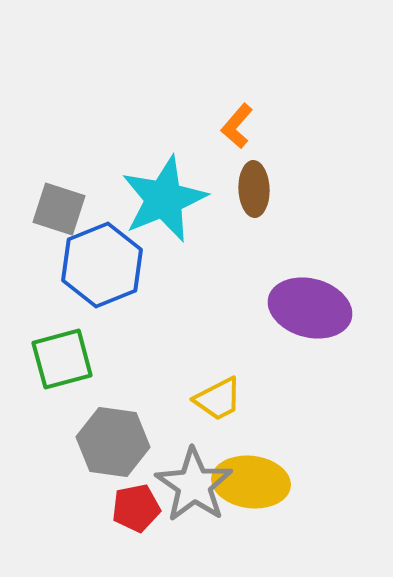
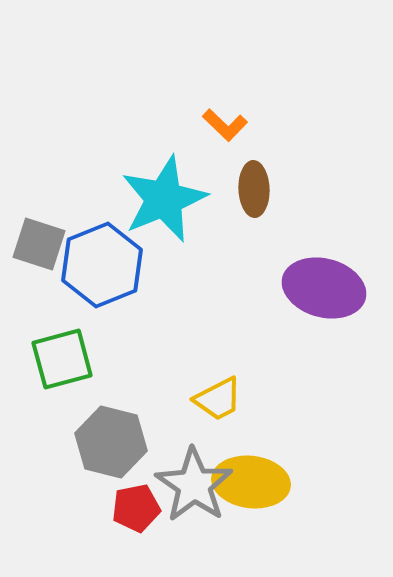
orange L-shape: moved 12 px left, 1 px up; rotated 87 degrees counterclockwise
gray square: moved 20 px left, 35 px down
purple ellipse: moved 14 px right, 20 px up
gray hexagon: moved 2 px left; rotated 6 degrees clockwise
